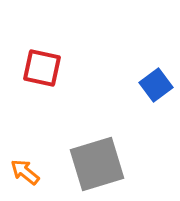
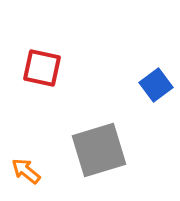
gray square: moved 2 px right, 14 px up
orange arrow: moved 1 px right, 1 px up
